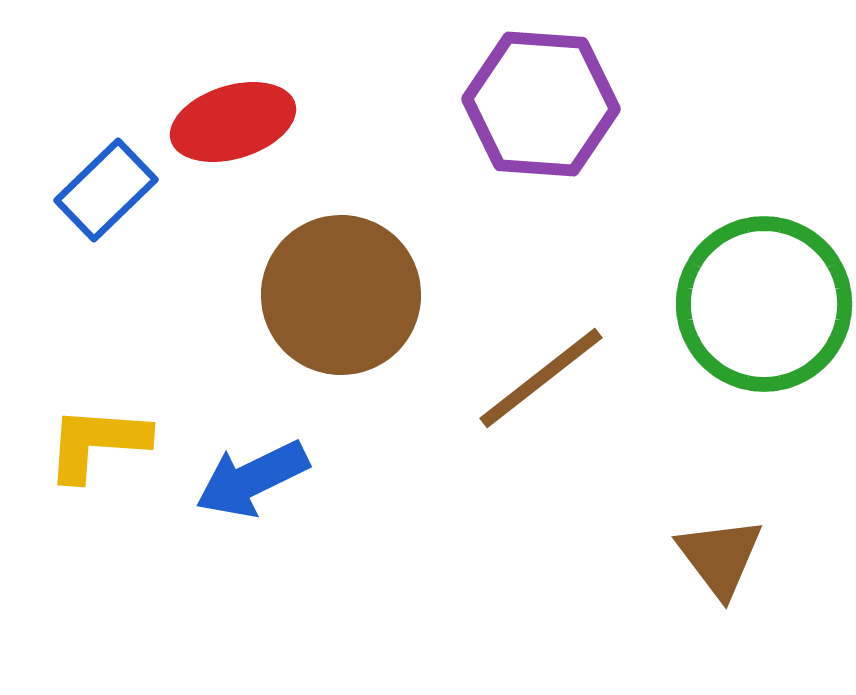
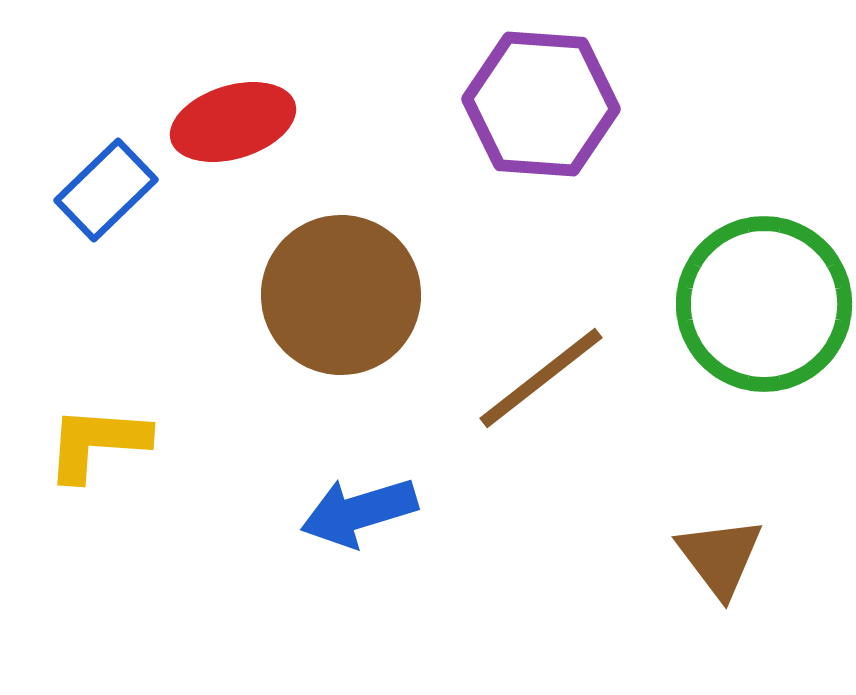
blue arrow: moved 107 px right, 33 px down; rotated 9 degrees clockwise
